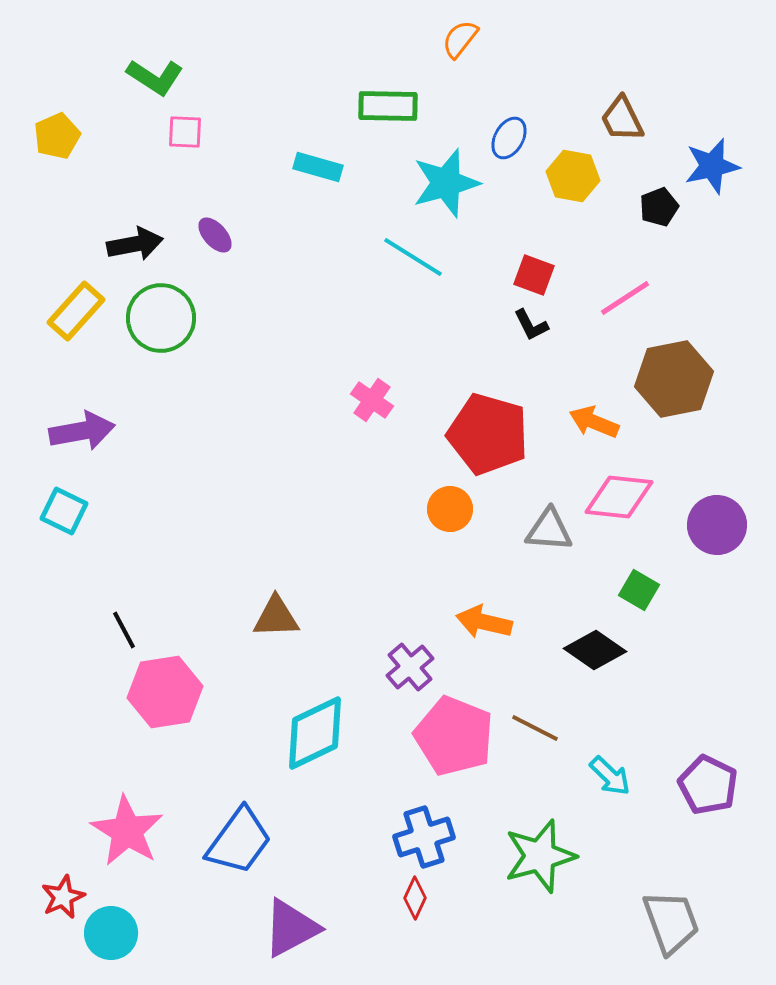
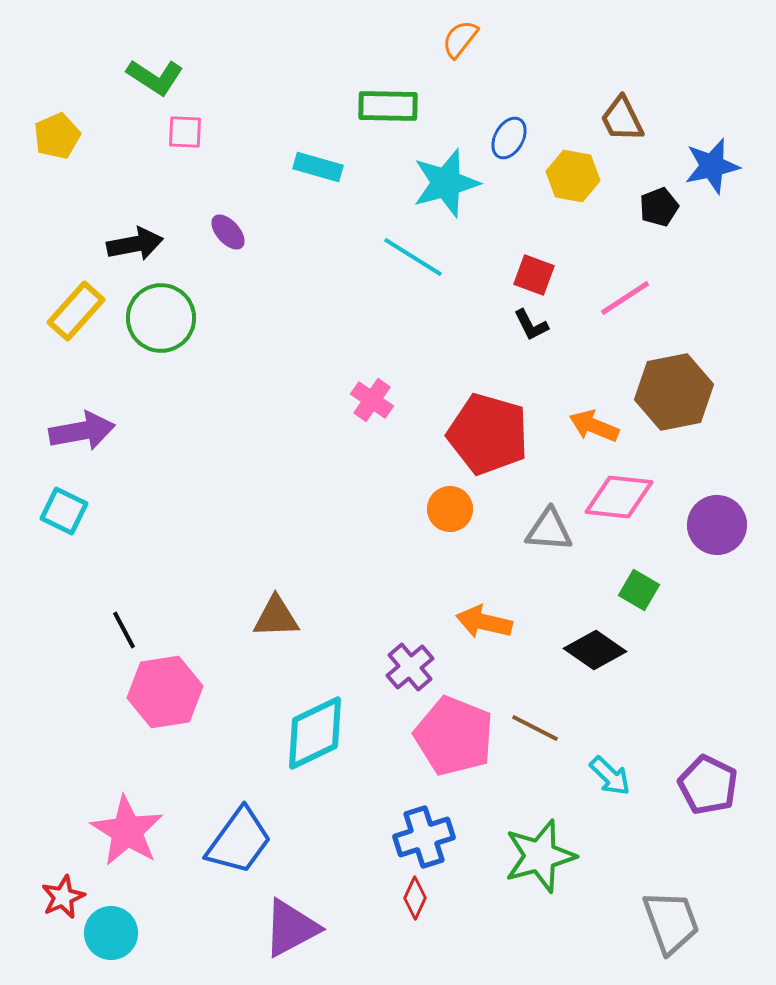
purple ellipse at (215, 235): moved 13 px right, 3 px up
brown hexagon at (674, 379): moved 13 px down
orange arrow at (594, 422): moved 4 px down
